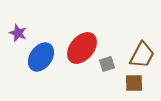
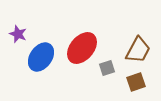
purple star: moved 1 px down
brown trapezoid: moved 4 px left, 5 px up
gray square: moved 4 px down
brown square: moved 2 px right, 1 px up; rotated 18 degrees counterclockwise
